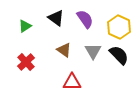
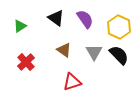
green triangle: moved 5 px left
gray triangle: moved 1 px right, 1 px down
red triangle: rotated 18 degrees counterclockwise
